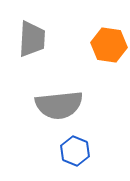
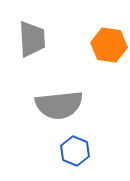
gray trapezoid: rotated 6 degrees counterclockwise
